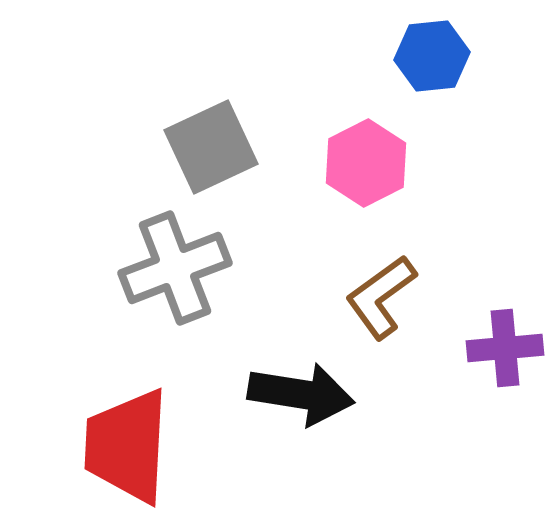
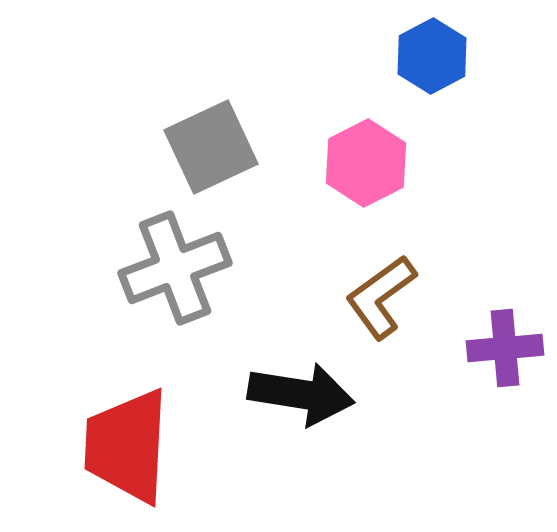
blue hexagon: rotated 22 degrees counterclockwise
